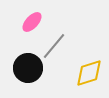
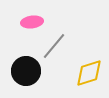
pink ellipse: rotated 40 degrees clockwise
black circle: moved 2 px left, 3 px down
